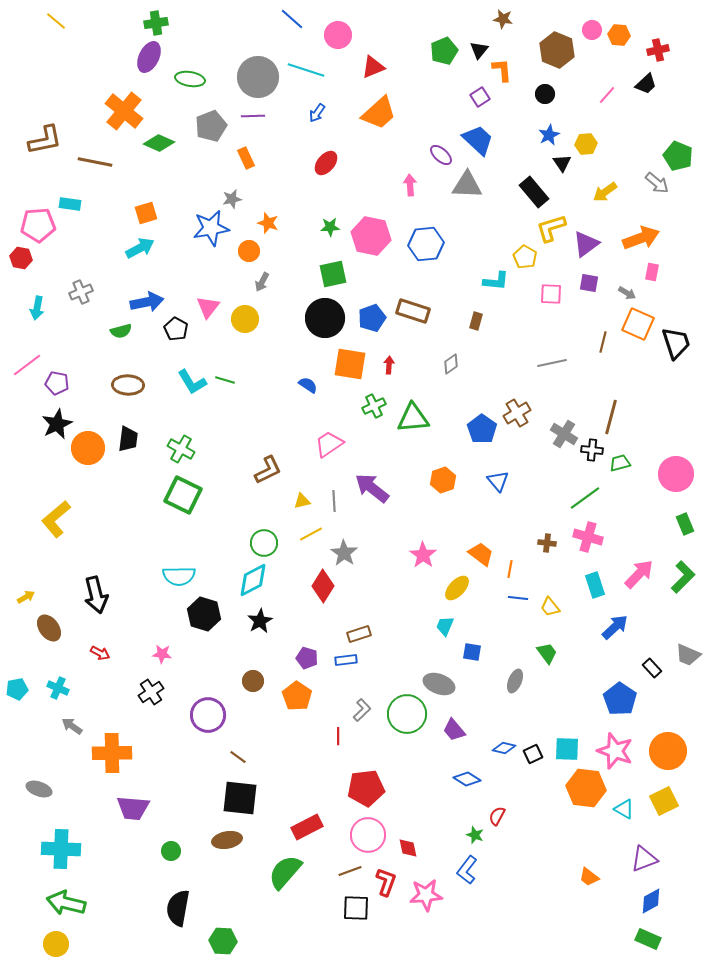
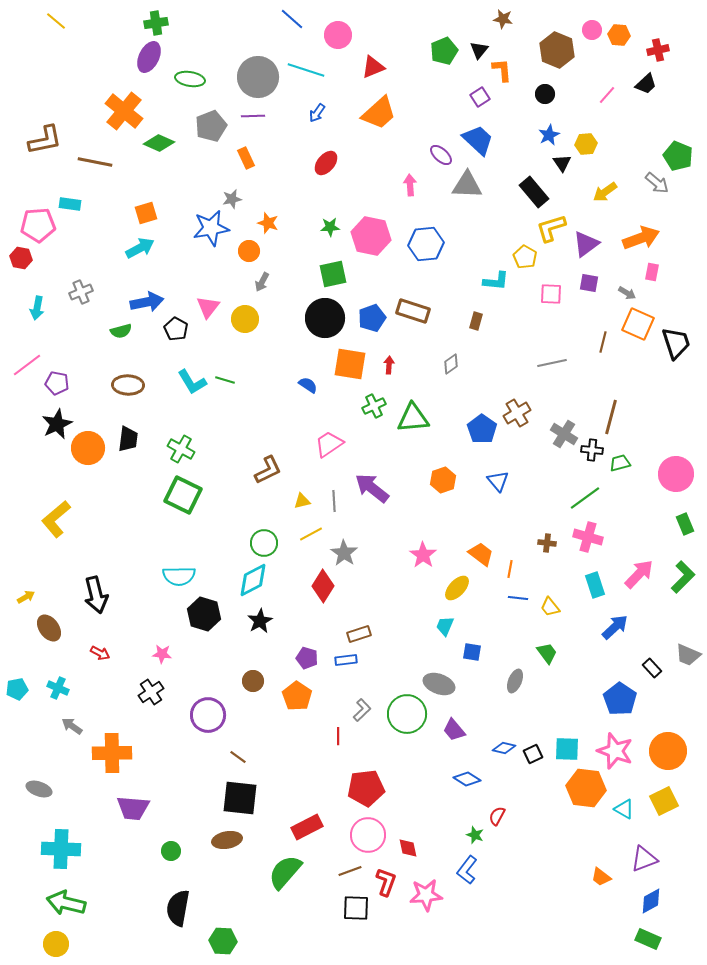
orange trapezoid at (589, 877): moved 12 px right
